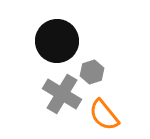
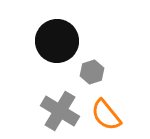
gray cross: moved 2 px left, 17 px down
orange semicircle: moved 2 px right
